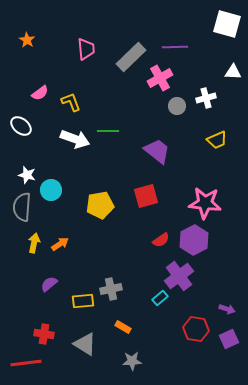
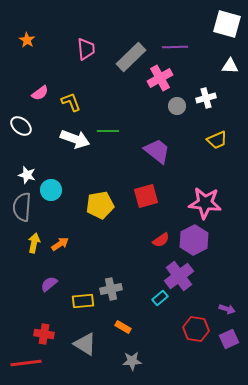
white triangle: moved 3 px left, 6 px up
